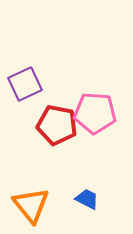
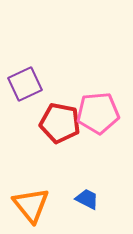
pink pentagon: moved 3 px right; rotated 9 degrees counterclockwise
red pentagon: moved 3 px right, 2 px up
